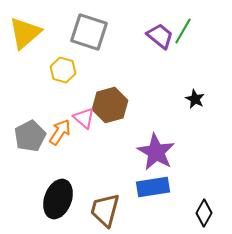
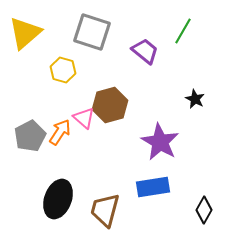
gray square: moved 3 px right
purple trapezoid: moved 15 px left, 15 px down
purple star: moved 4 px right, 10 px up
black diamond: moved 3 px up
